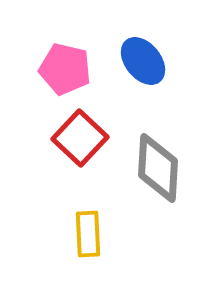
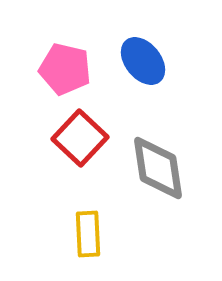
gray diamond: rotated 12 degrees counterclockwise
